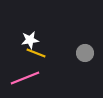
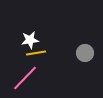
yellow line: rotated 30 degrees counterclockwise
pink line: rotated 24 degrees counterclockwise
